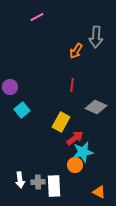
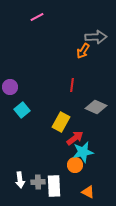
gray arrow: rotated 95 degrees counterclockwise
orange arrow: moved 7 px right
orange triangle: moved 11 px left
